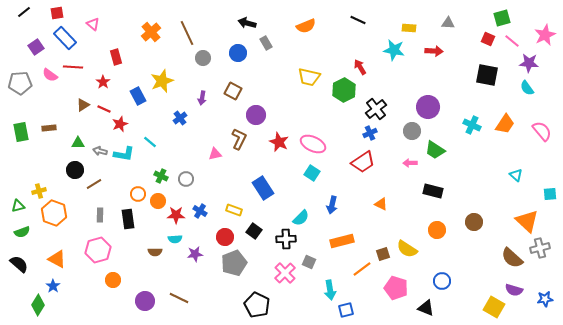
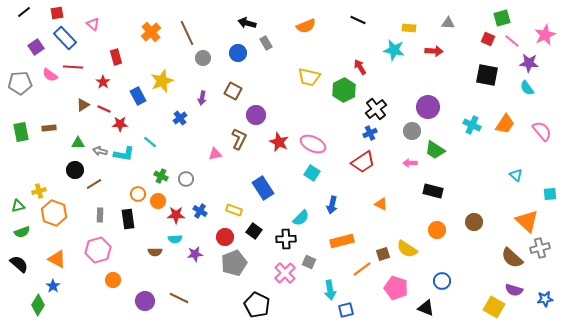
red star at (120, 124): rotated 21 degrees clockwise
